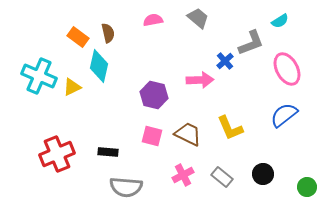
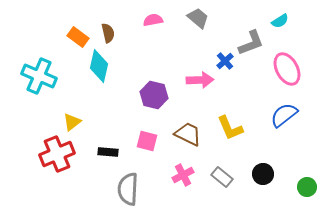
yellow triangle: moved 35 px down; rotated 12 degrees counterclockwise
pink square: moved 5 px left, 5 px down
gray semicircle: moved 2 px right, 2 px down; rotated 88 degrees clockwise
